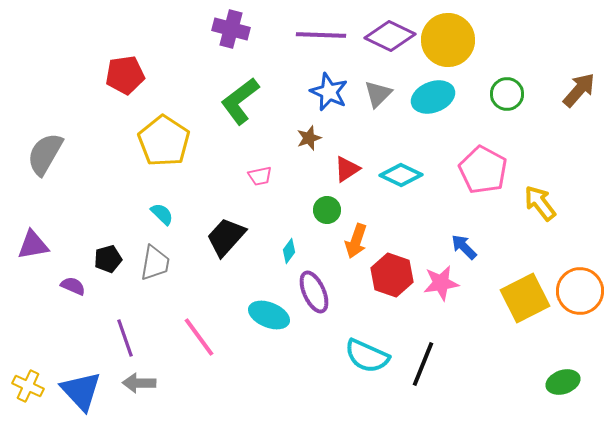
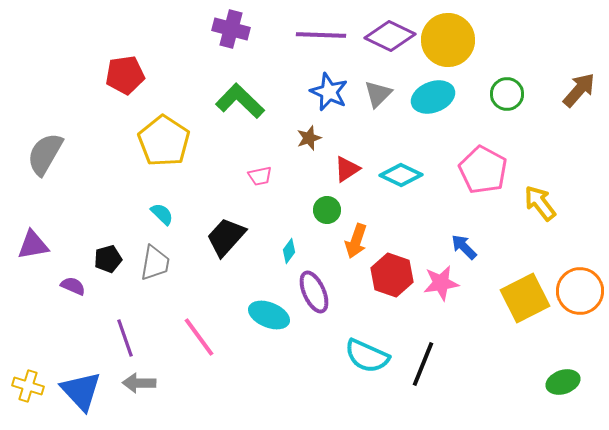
green L-shape at (240, 101): rotated 81 degrees clockwise
yellow cross at (28, 386): rotated 8 degrees counterclockwise
